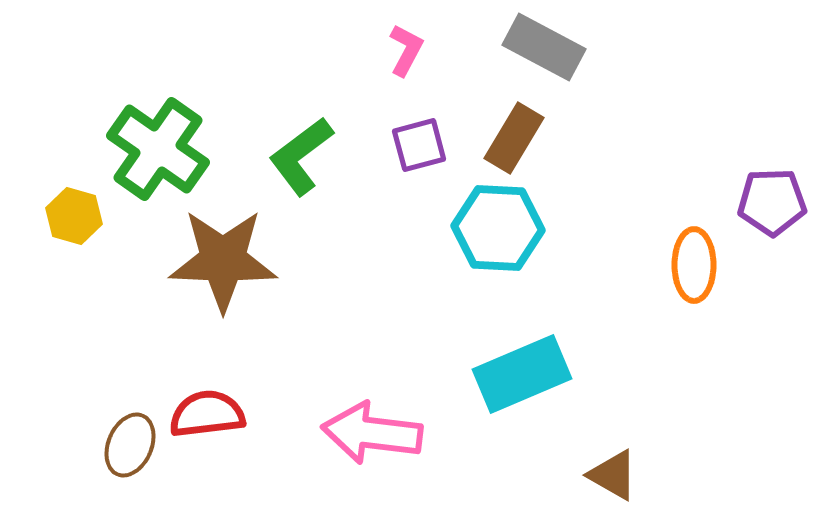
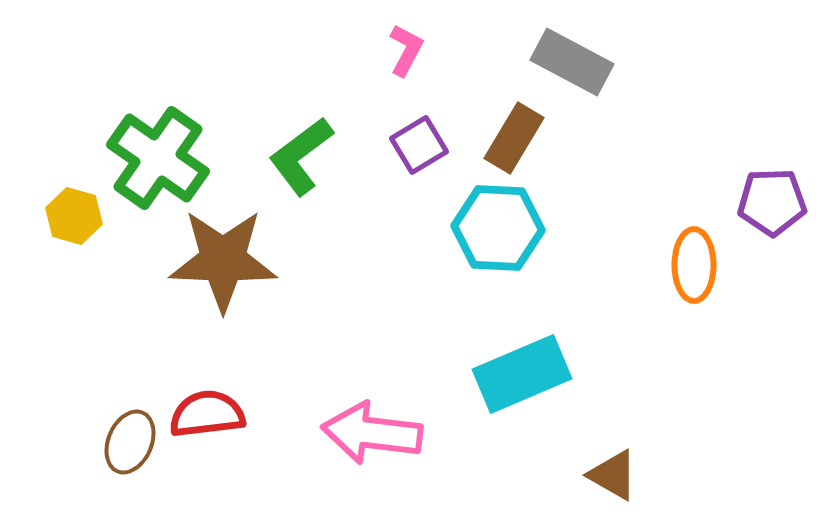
gray rectangle: moved 28 px right, 15 px down
purple square: rotated 16 degrees counterclockwise
green cross: moved 9 px down
brown ellipse: moved 3 px up
